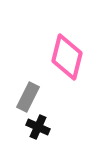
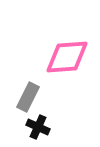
pink diamond: rotated 72 degrees clockwise
